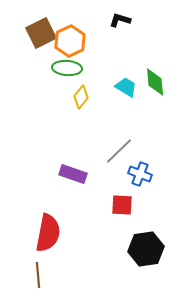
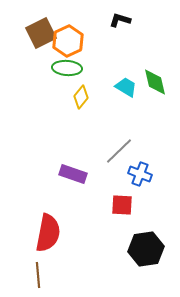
orange hexagon: moved 2 px left
green diamond: rotated 8 degrees counterclockwise
